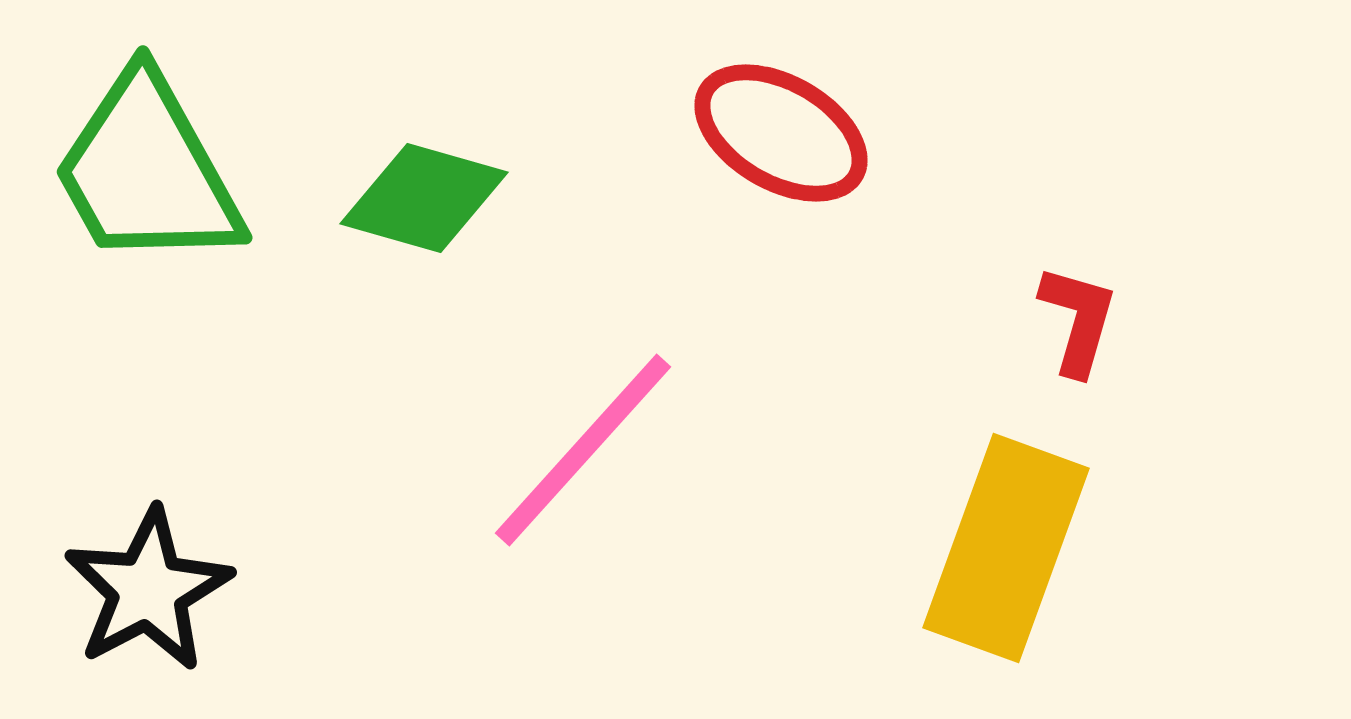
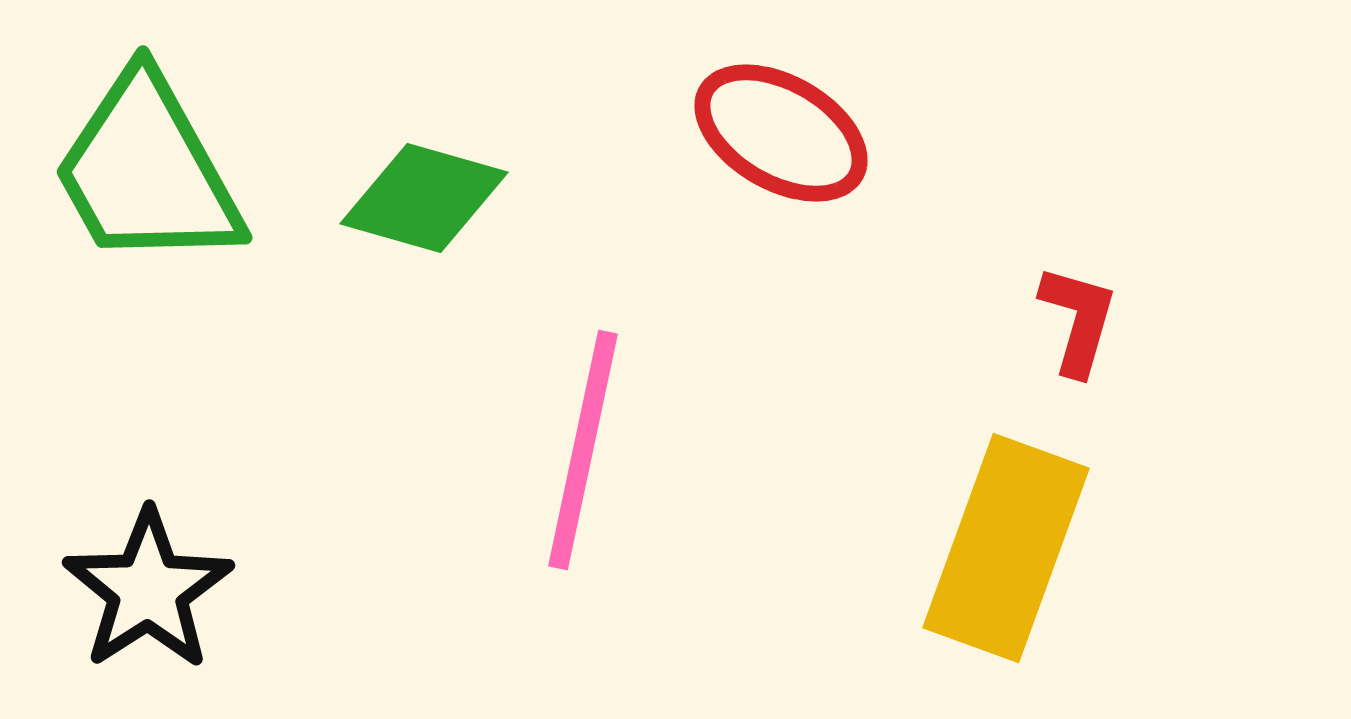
pink line: rotated 30 degrees counterclockwise
black star: rotated 5 degrees counterclockwise
